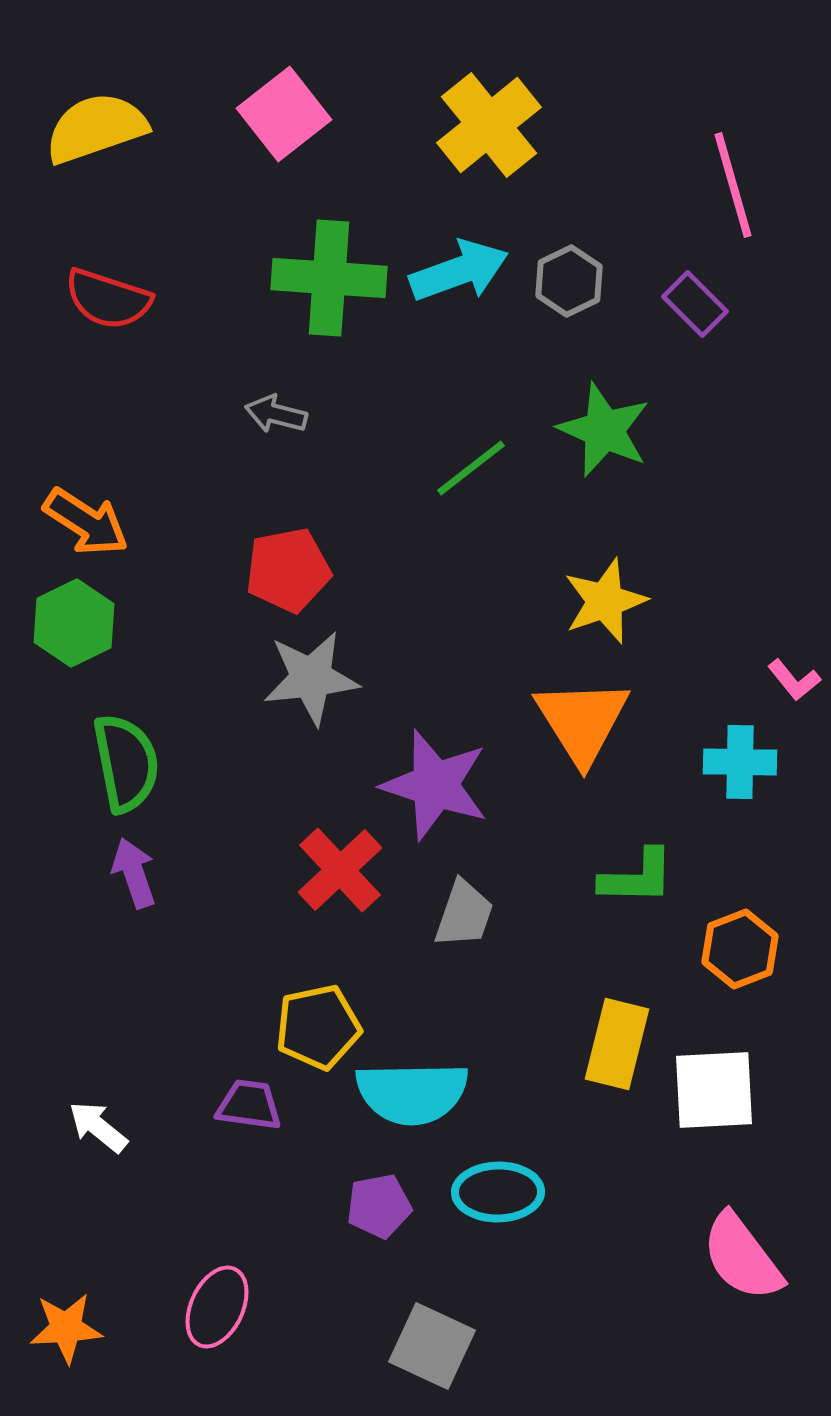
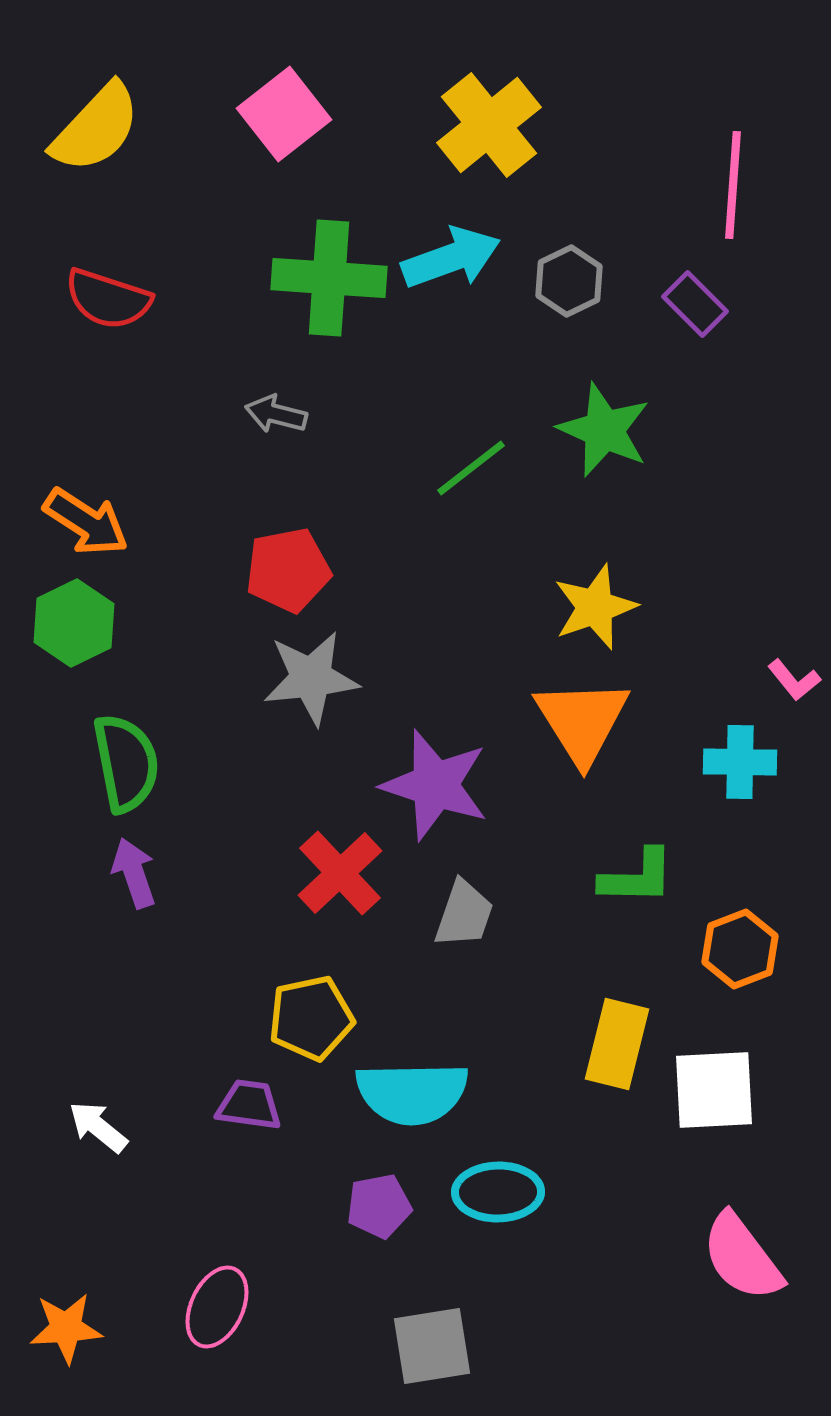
yellow semicircle: rotated 152 degrees clockwise
pink line: rotated 20 degrees clockwise
cyan arrow: moved 8 px left, 13 px up
yellow star: moved 10 px left, 6 px down
red cross: moved 3 px down
yellow pentagon: moved 7 px left, 9 px up
gray square: rotated 34 degrees counterclockwise
